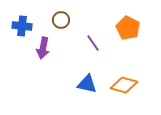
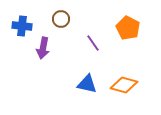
brown circle: moved 1 px up
